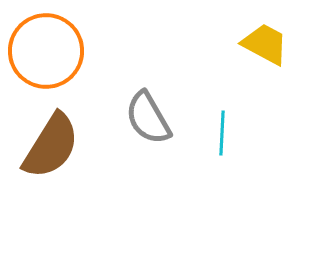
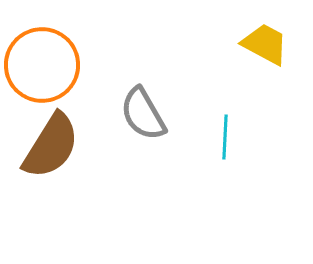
orange circle: moved 4 px left, 14 px down
gray semicircle: moved 5 px left, 4 px up
cyan line: moved 3 px right, 4 px down
